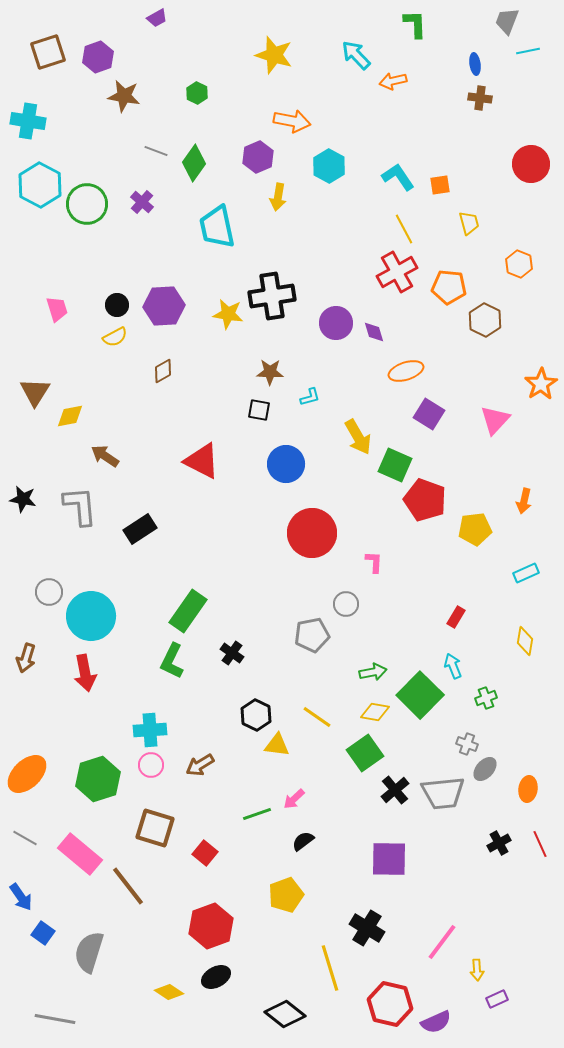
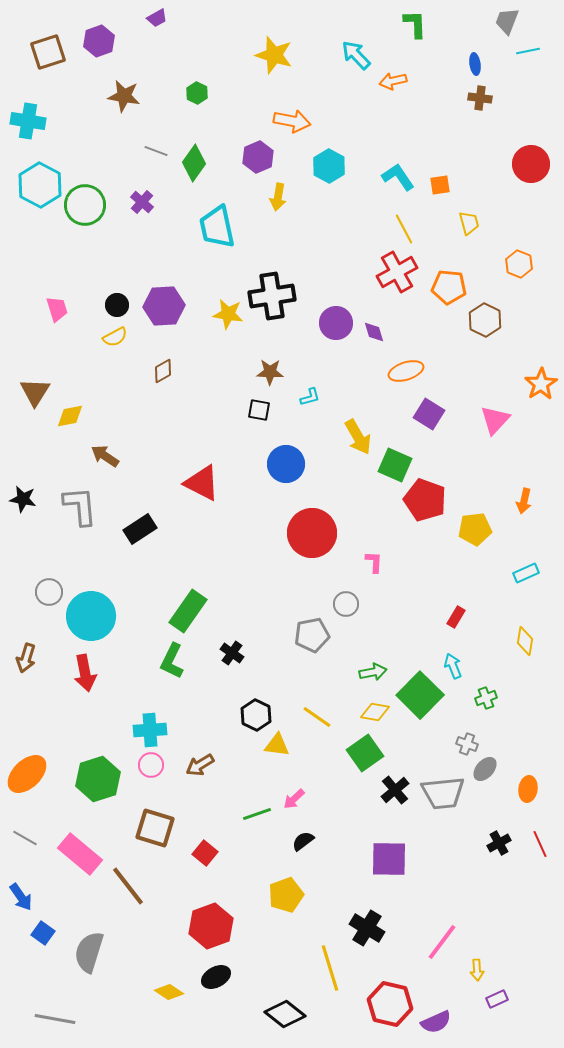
purple hexagon at (98, 57): moved 1 px right, 16 px up
green circle at (87, 204): moved 2 px left, 1 px down
red triangle at (202, 461): moved 22 px down
